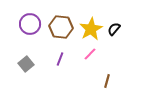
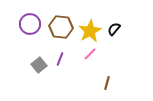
yellow star: moved 1 px left, 2 px down
gray square: moved 13 px right, 1 px down
brown line: moved 2 px down
